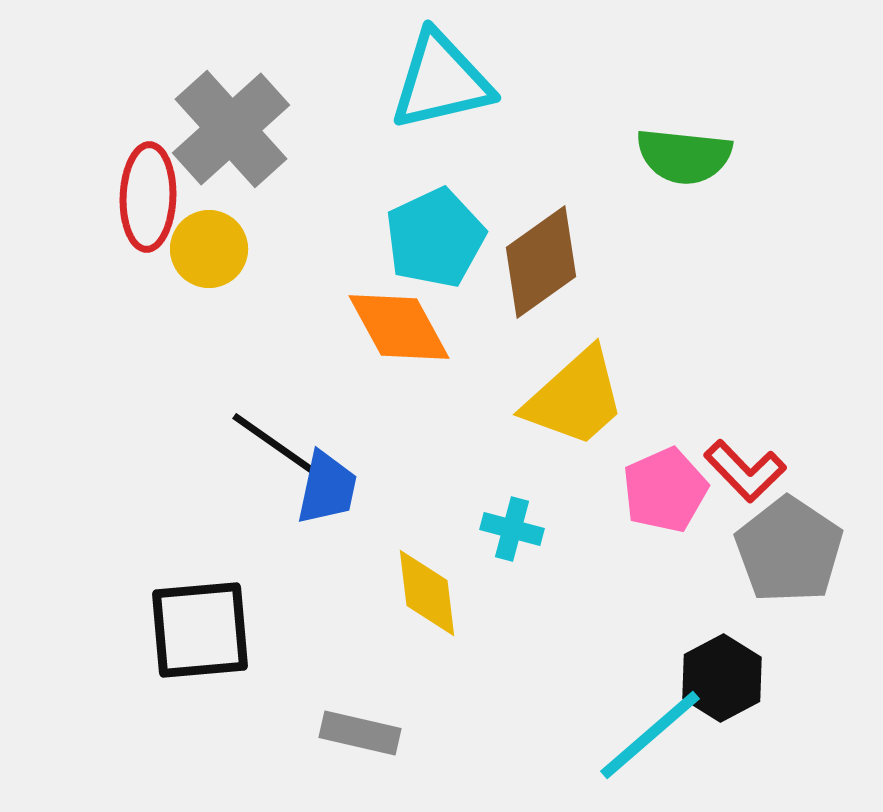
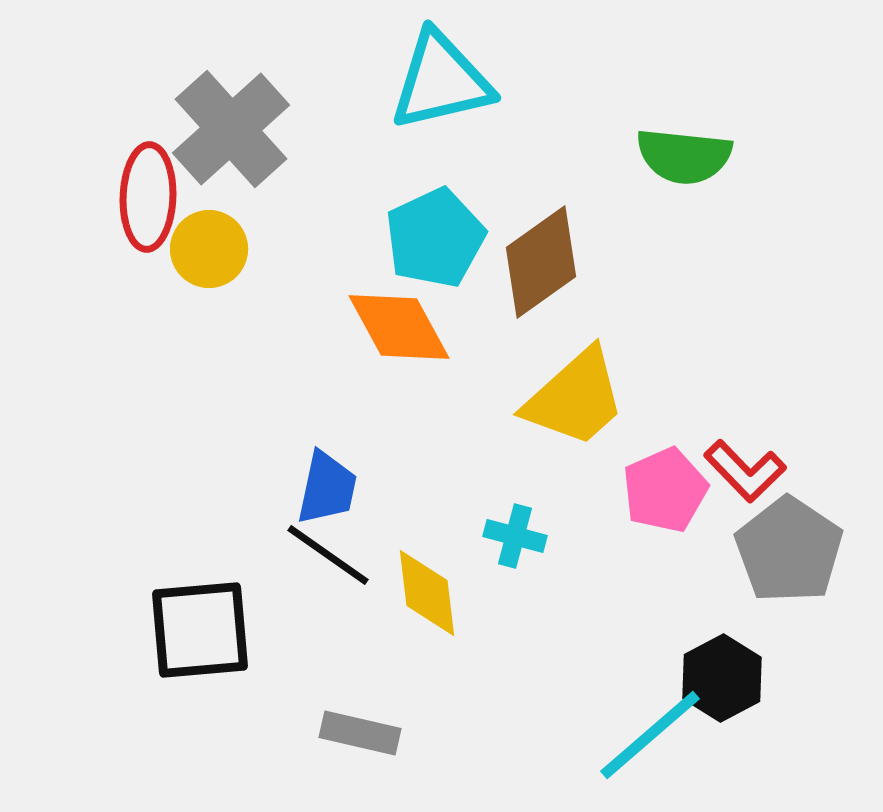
black line: moved 55 px right, 112 px down
cyan cross: moved 3 px right, 7 px down
